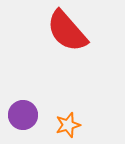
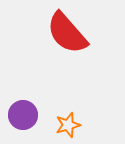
red semicircle: moved 2 px down
